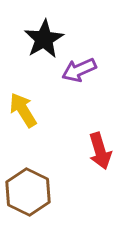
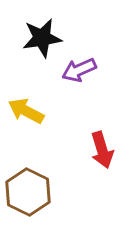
black star: moved 2 px left, 1 px up; rotated 21 degrees clockwise
yellow arrow: moved 3 px right, 1 px down; rotated 30 degrees counterclockwise
red arrow: moved 2 px right, 1 px up
